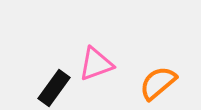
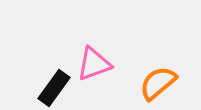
pink triangle: moved 2 px left
